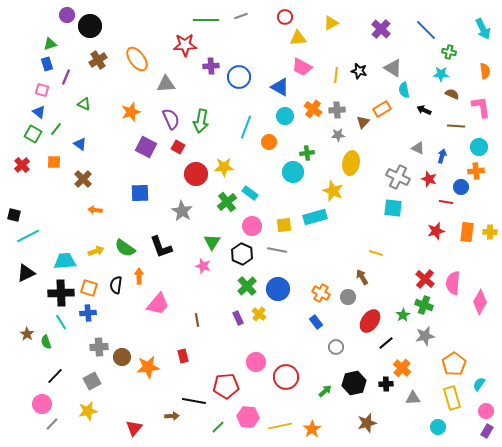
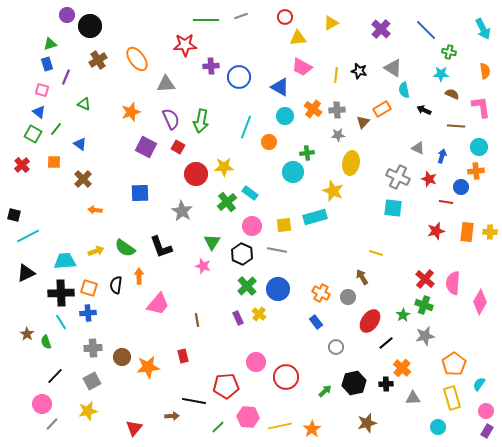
gray cross at (99, 347): moved 6 px left, 1 px down
